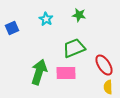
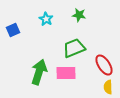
blue square: moved 1 px right, 2 px down
